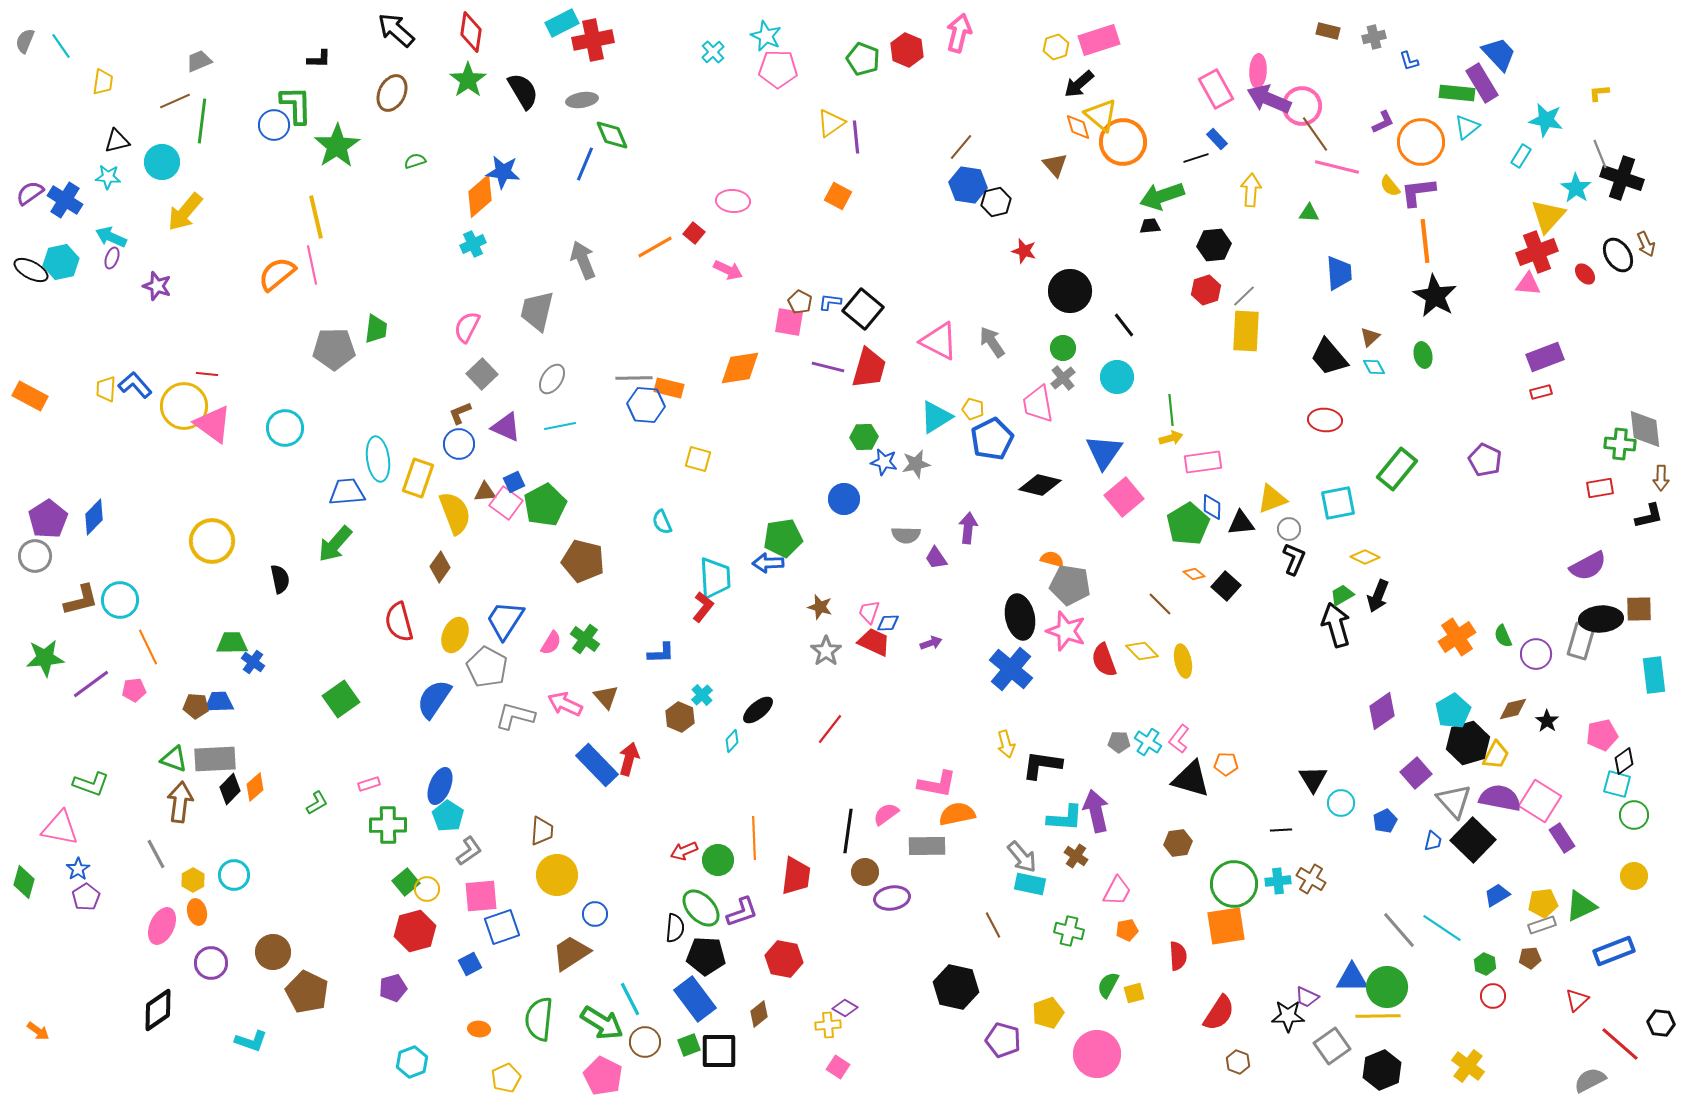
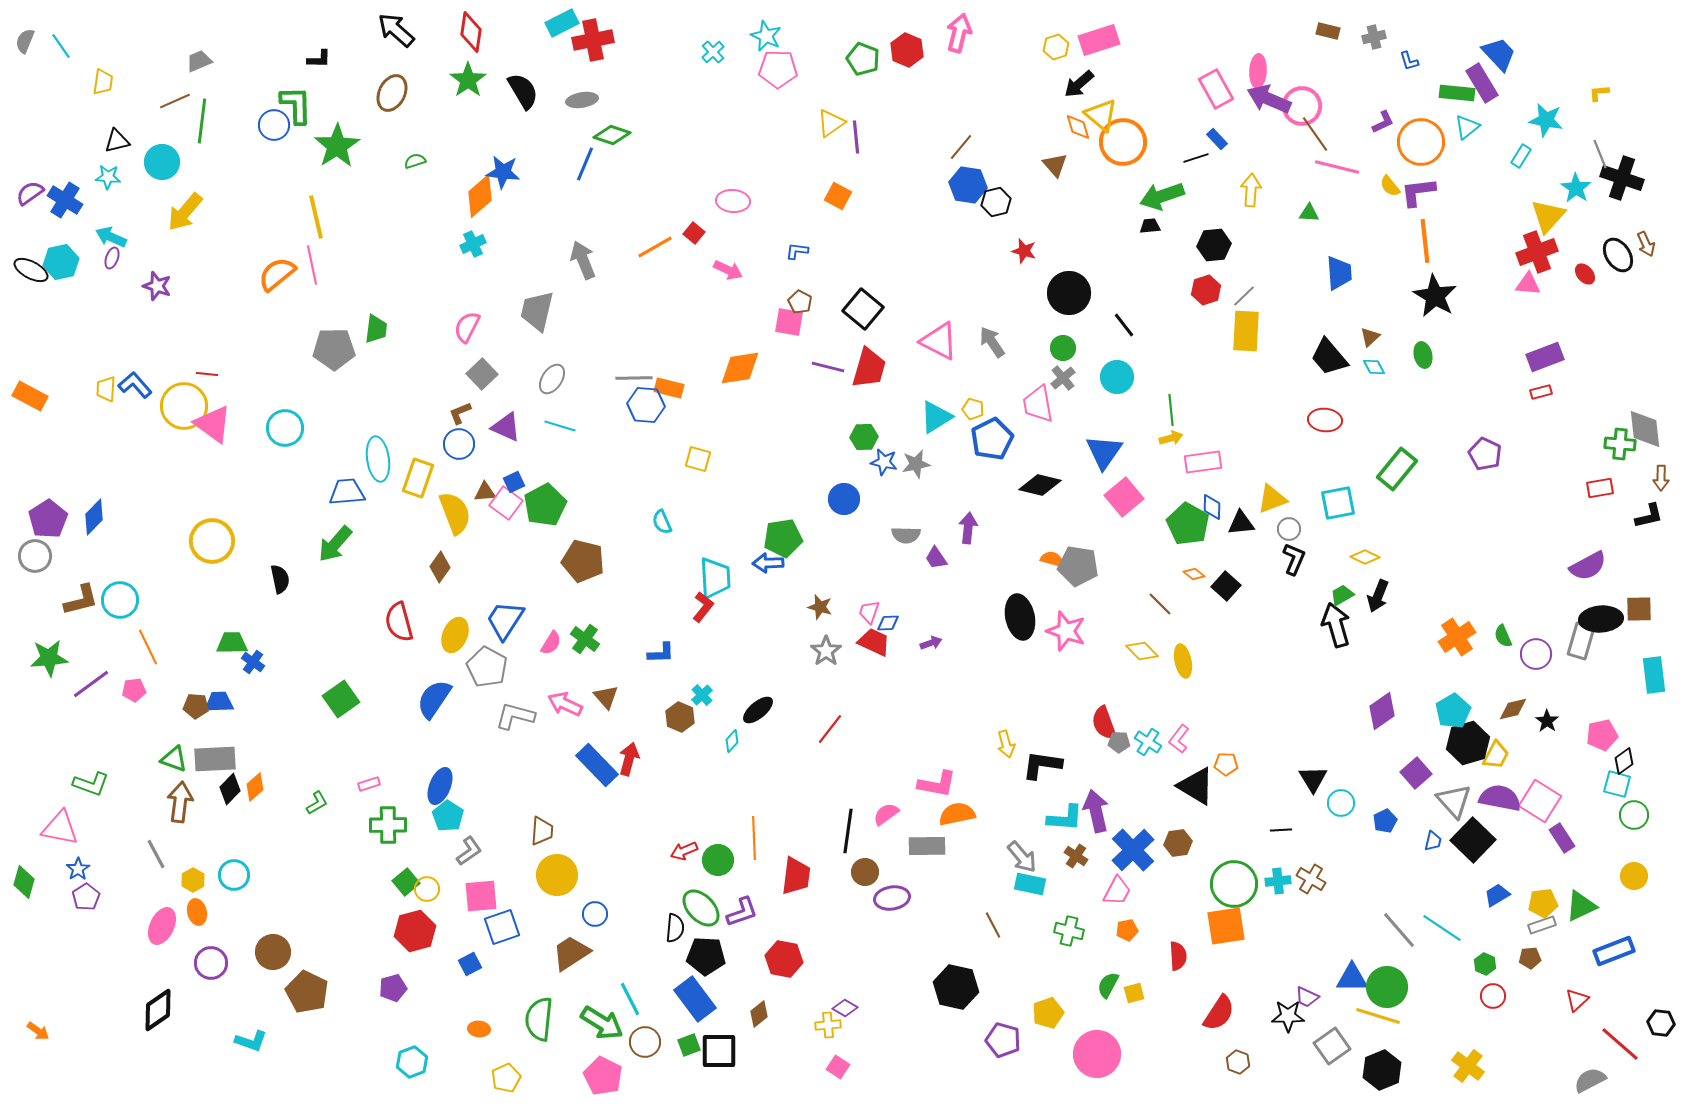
green diamond at (612, 135): rotated 48 degrees counterclockwise
black circle at (1070, 291): moved 1 px left, 2 px down
blue L-shape at (830, 302): moved 33 px left, 51 px up
cyan line at (560, 426): rotated 28 degrees clockwise
purple pentagon at (1485, 460): moved 6 px up
green pentagon at (1188, 524): rotated 12 degrees counterclockwise
gray pentagon at (1070, 585): moved 8 px right, 19 px up
green star at (45, 658): moved 4 px right
red semicircle at (1104, 660): moved 63 px down
blue cross at (1011, 669): moved 122 px right, 181 px down; rotated 6 degrees clockwise
black triangle at (1191, 779): moved 5 px right, 7 px down; rotated 15 degrees clockwise
yellow line at (1378, 1016): rotated 18 degrees clockwise
